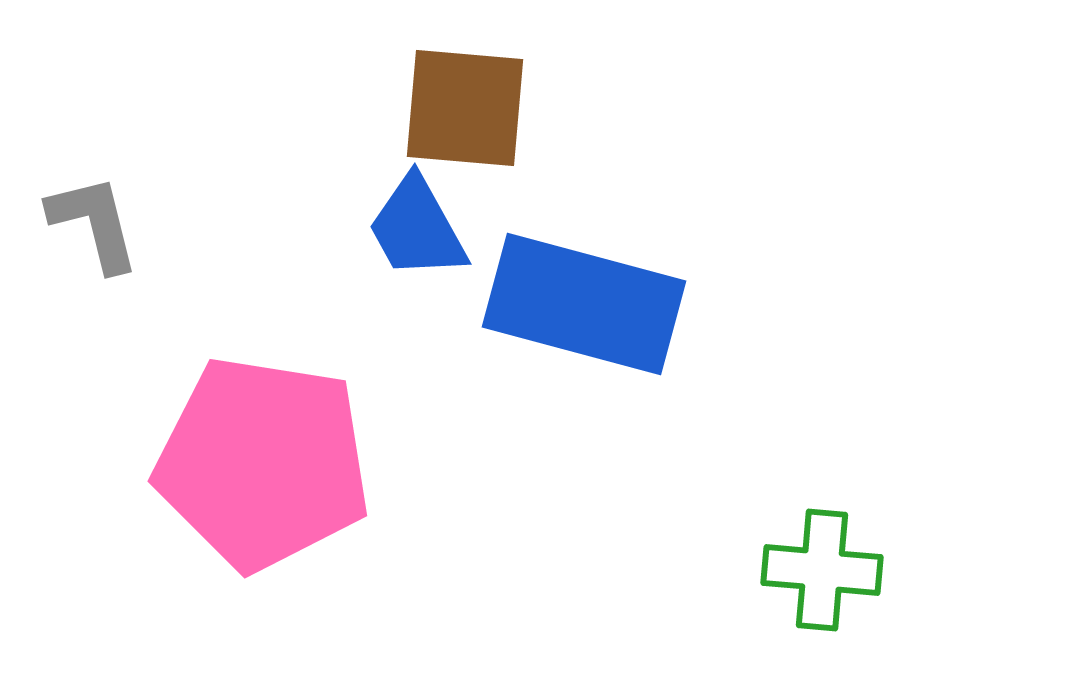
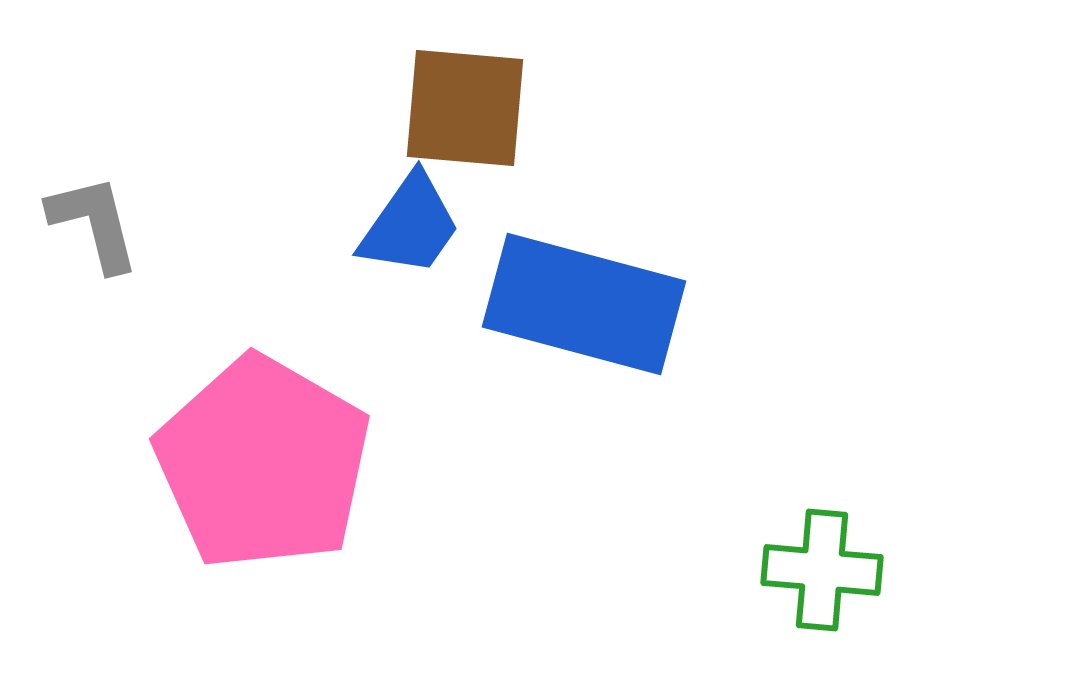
blue trapezoid: moved 7 px left, 3 px up; rotated 116 degrees counterclockwise
pink pentagon: rotated 21 degrees clockwise
